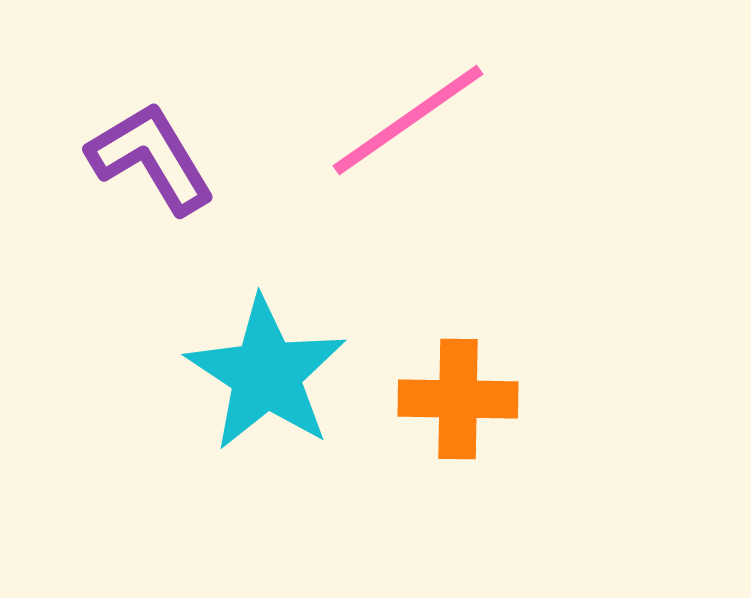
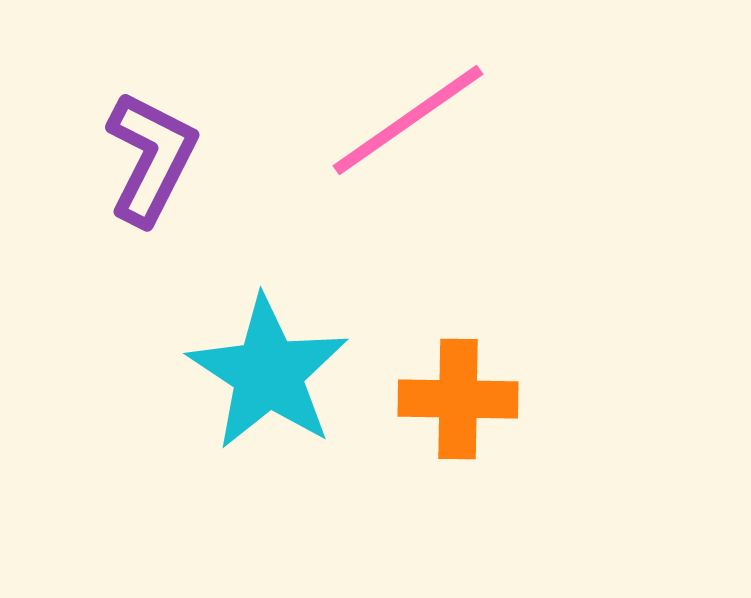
purple L-shape: rotated 58 degrees clockwise
cyan star: moved 2 px right, 1 px up
